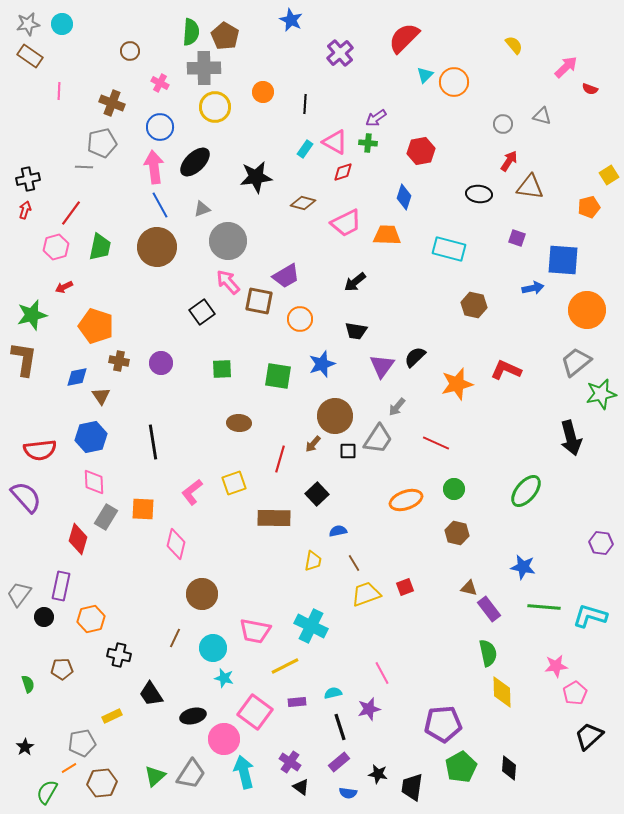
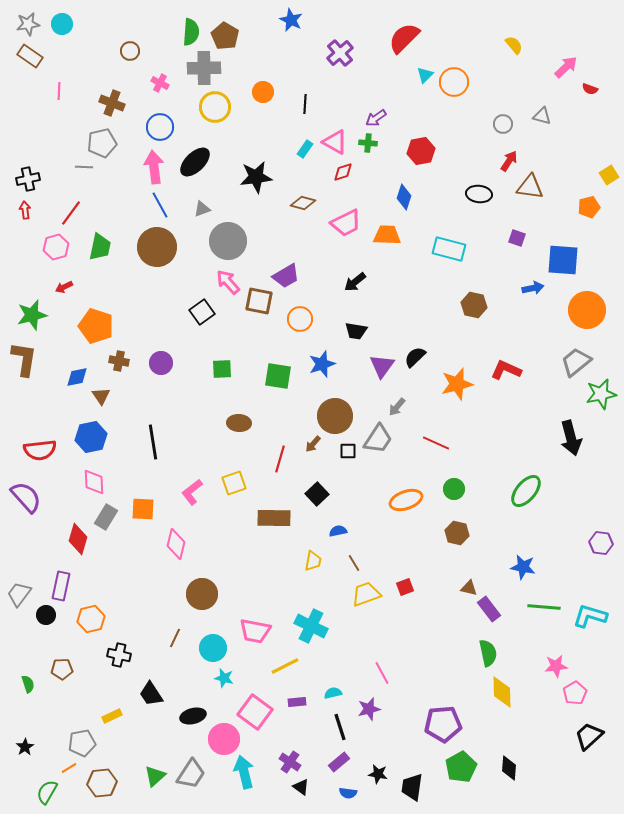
red arrow at (25, 210): rotated 24 degrees counterclockwise
black circle at (44, 617): moved 2 px right, 2 px up
